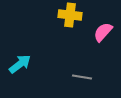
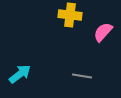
cyan arrow: moved 10 px down
gray line: moved 1 px up
